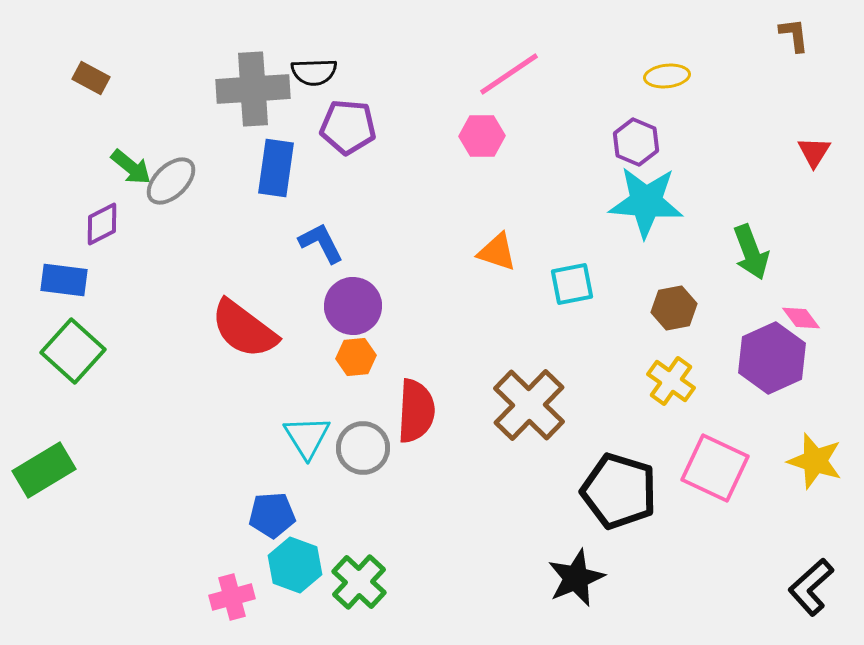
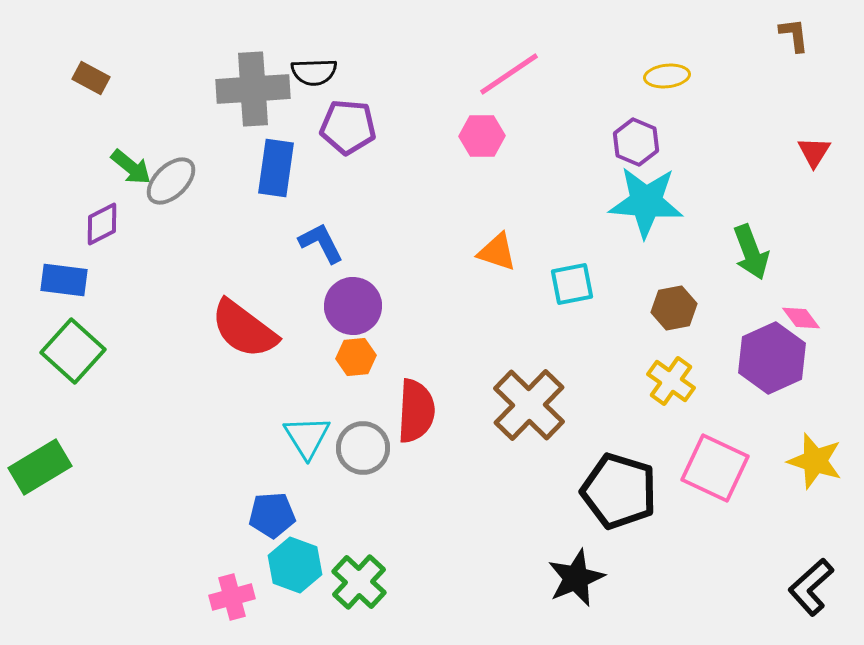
green rectangle at (44, 470): moved 4 px left, 3 px up
